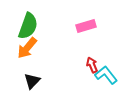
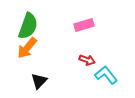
pink rectangle: moved 2 px left, 1 px up
red arrow: moved 5 px left, 5 px up; rotated 133 degrees clockwise
black triangle: moved 7 px right
